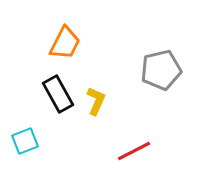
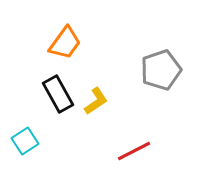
orange trapezoid: rotated 9 degrees clockwise
gray pentagon: rotated 6 degrees counterclockwise
yellow L-shape: rotated 32 degrees clockwise
cyan square: rotated 12 degrees counterclockwise
